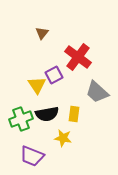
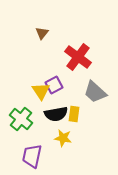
purple square: moved 10 px down
yellow triangle: moved 4 px right, 6 px down
gray trapezoid: moved 2 px left
black semicircle: moved 9 px right
green cross: rotated 30 degrees counterclockwise
purple trapezoid: rotated 80 degrees clockwise
